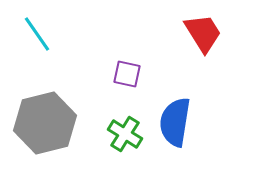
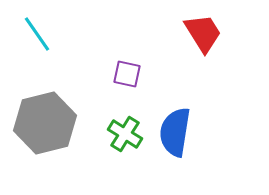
blue semicircle: moved 10 px down
